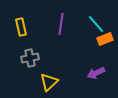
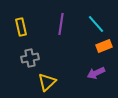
orange rectangle: moved 1 px left, 7 px down
yellow triangle: moved 2 px left
